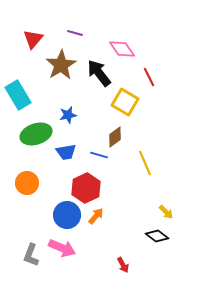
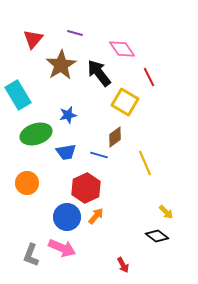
blue circle: moved 2 px down
